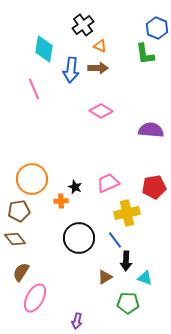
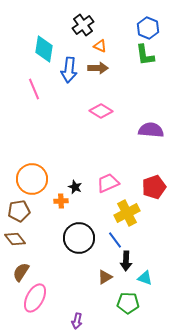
blue hexagon: moved 9 px left
green L-shape: moved 1 px down
blue arrow: moved 2 px left
red pentagon: rotated 10 degrees counterclockwise
yellow cross: rotated 15 degrees counterclockwise
